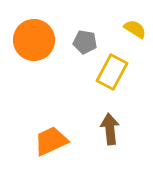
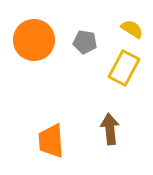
yellow semicircle: moved 3 px left
yellow rectangle: moved 12 px right, 4 px up
orange trapezoid: rotated 69 degrees counterclockwise
